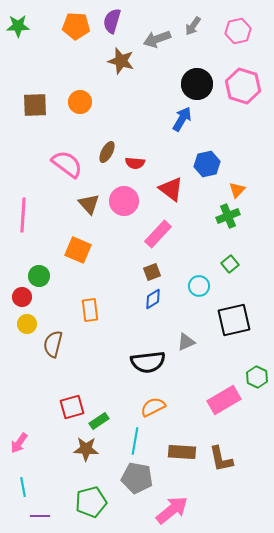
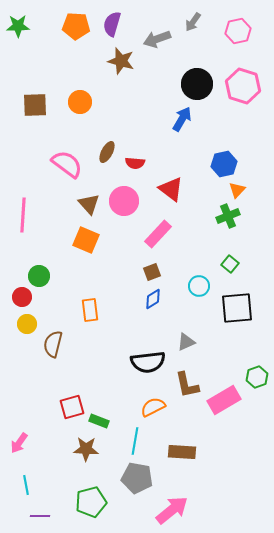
purple semicircle at (112, 21): moved 3 px down
gray arrow at (193, 26): moved 4 px up
blue hexagon at (207, 164): moved 17 px right
orange square at (78, 250): moved 8 px right, 10 px up
green square at (230, 264): rotated 12 degrees counterclockwise
black square at (234, 320): moved 3 px right, 12 px up; rotated 8 degrees clockwise
green hexagon at (257, 377): rotated 15 degrees clockwise
green rectangle at (99, 421): rotated 54 degrees clockwise
brown L-shape at (221, 459): moved 34 px left, 74 px up
cyan line at (23, 487): moved 3 px right, 2 px up
